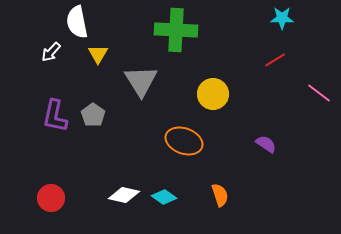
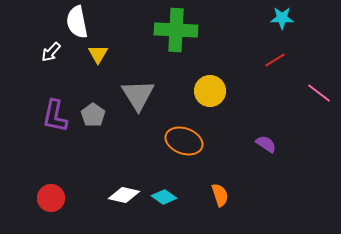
gray triangle: moved 3 px left, 14 px down
yellow circle: moved 3 px left, 3 px up
